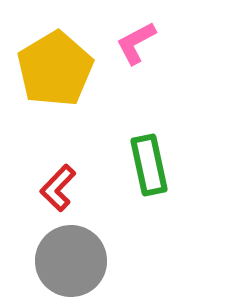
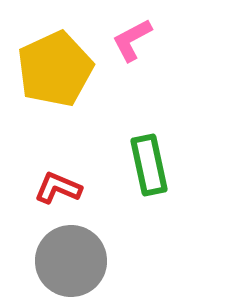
pink L-shape: moved 4 px left, 3 px up
yellow pentagon: rotated 6 degrees clockwise
red L-shape: rotated 69 degrees clockwise
